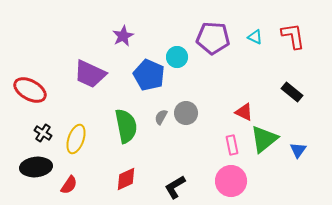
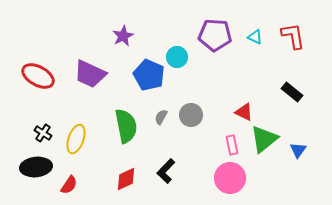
purple pentagon: moved 2 px right, 3 px up
red ellipse: moved 8 px right, 14 px up
gray circle: moved 5 px right, 2 px down
pink circle: moved 1 px left, 3 px up
black L-shape: moved 9 px left, 16 px up; rotated 15 degrees counterclockwise
